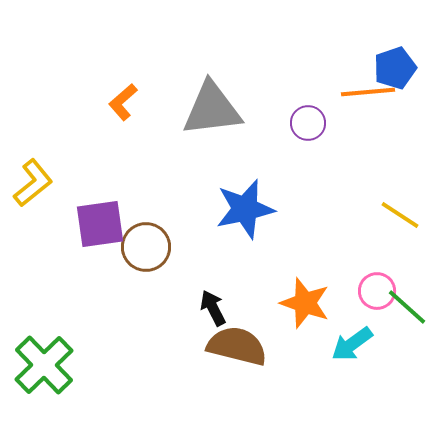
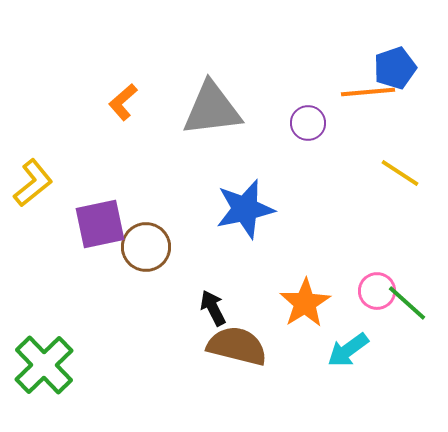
yellow line: moved 42 px up
purple square: rotated 4 degrees counterclockwise
orange star: rotated 21 degrees clockwise
green line: moved 4 px up
cyan arrow: moved 4 px left, 6 px down
